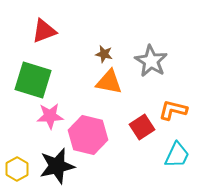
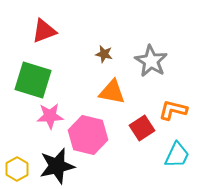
orange triangle: moved 3 px right, 10 px down
red square: moved 1 px down
